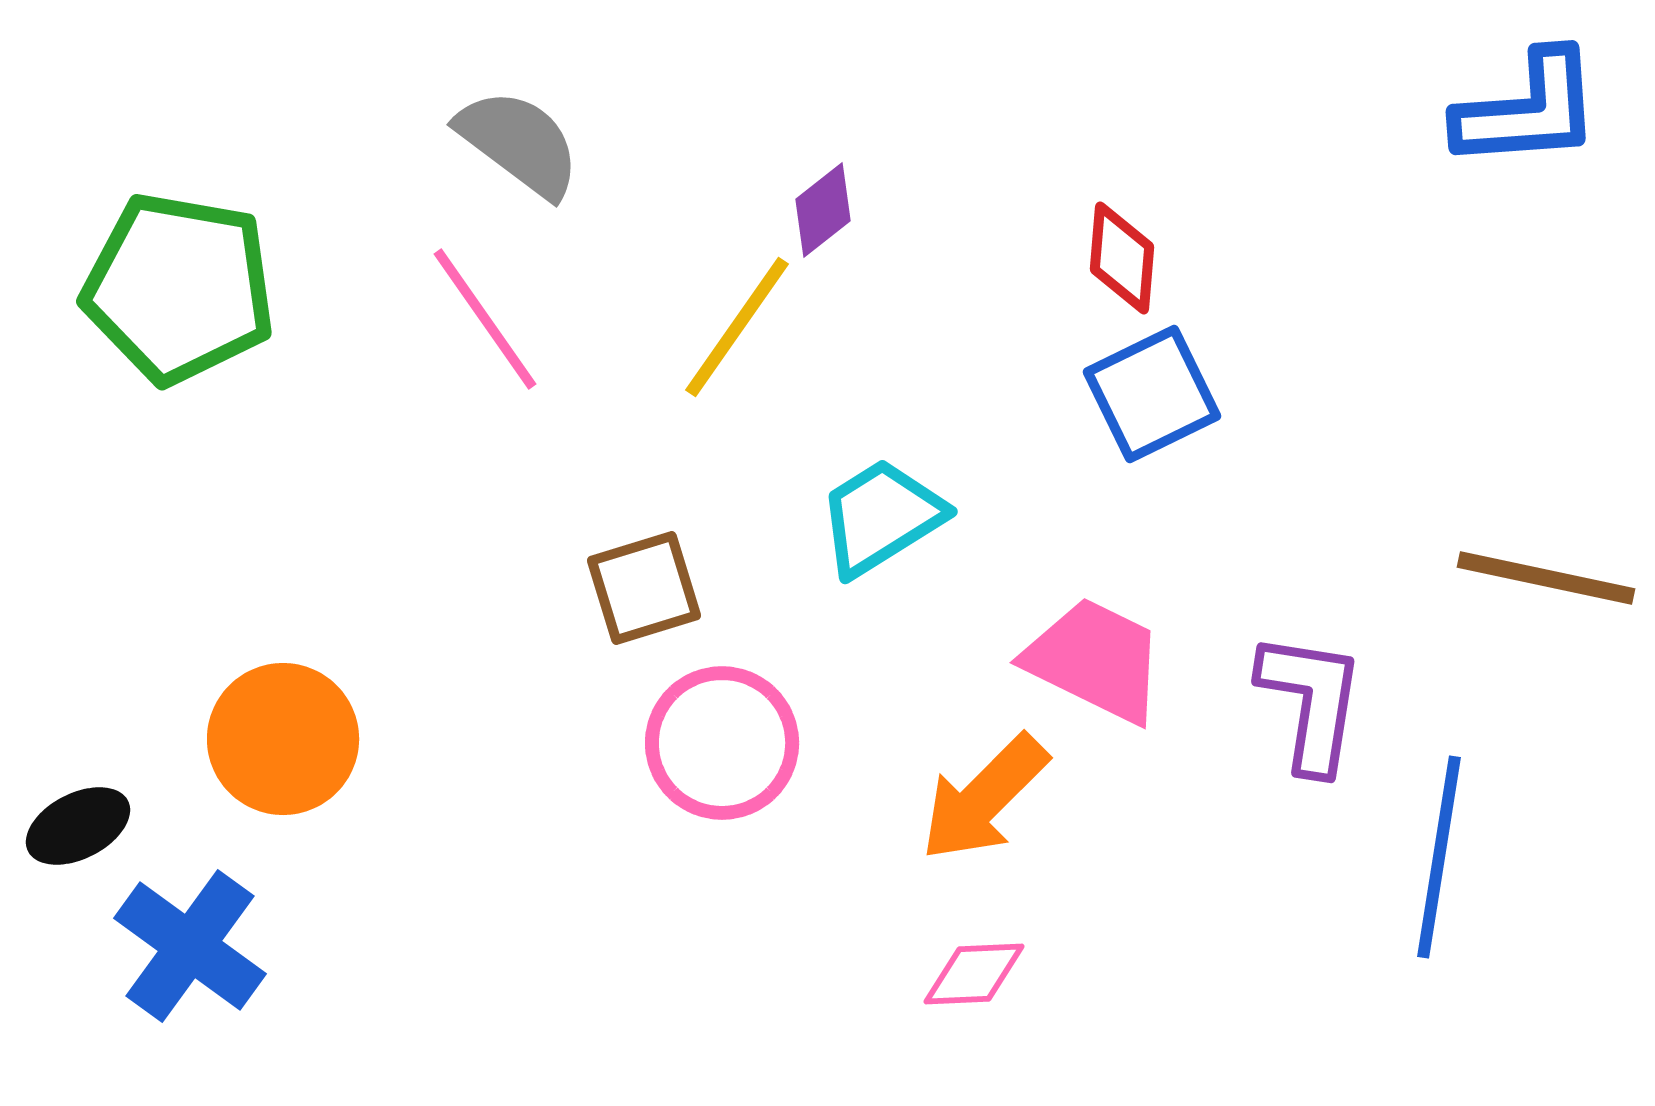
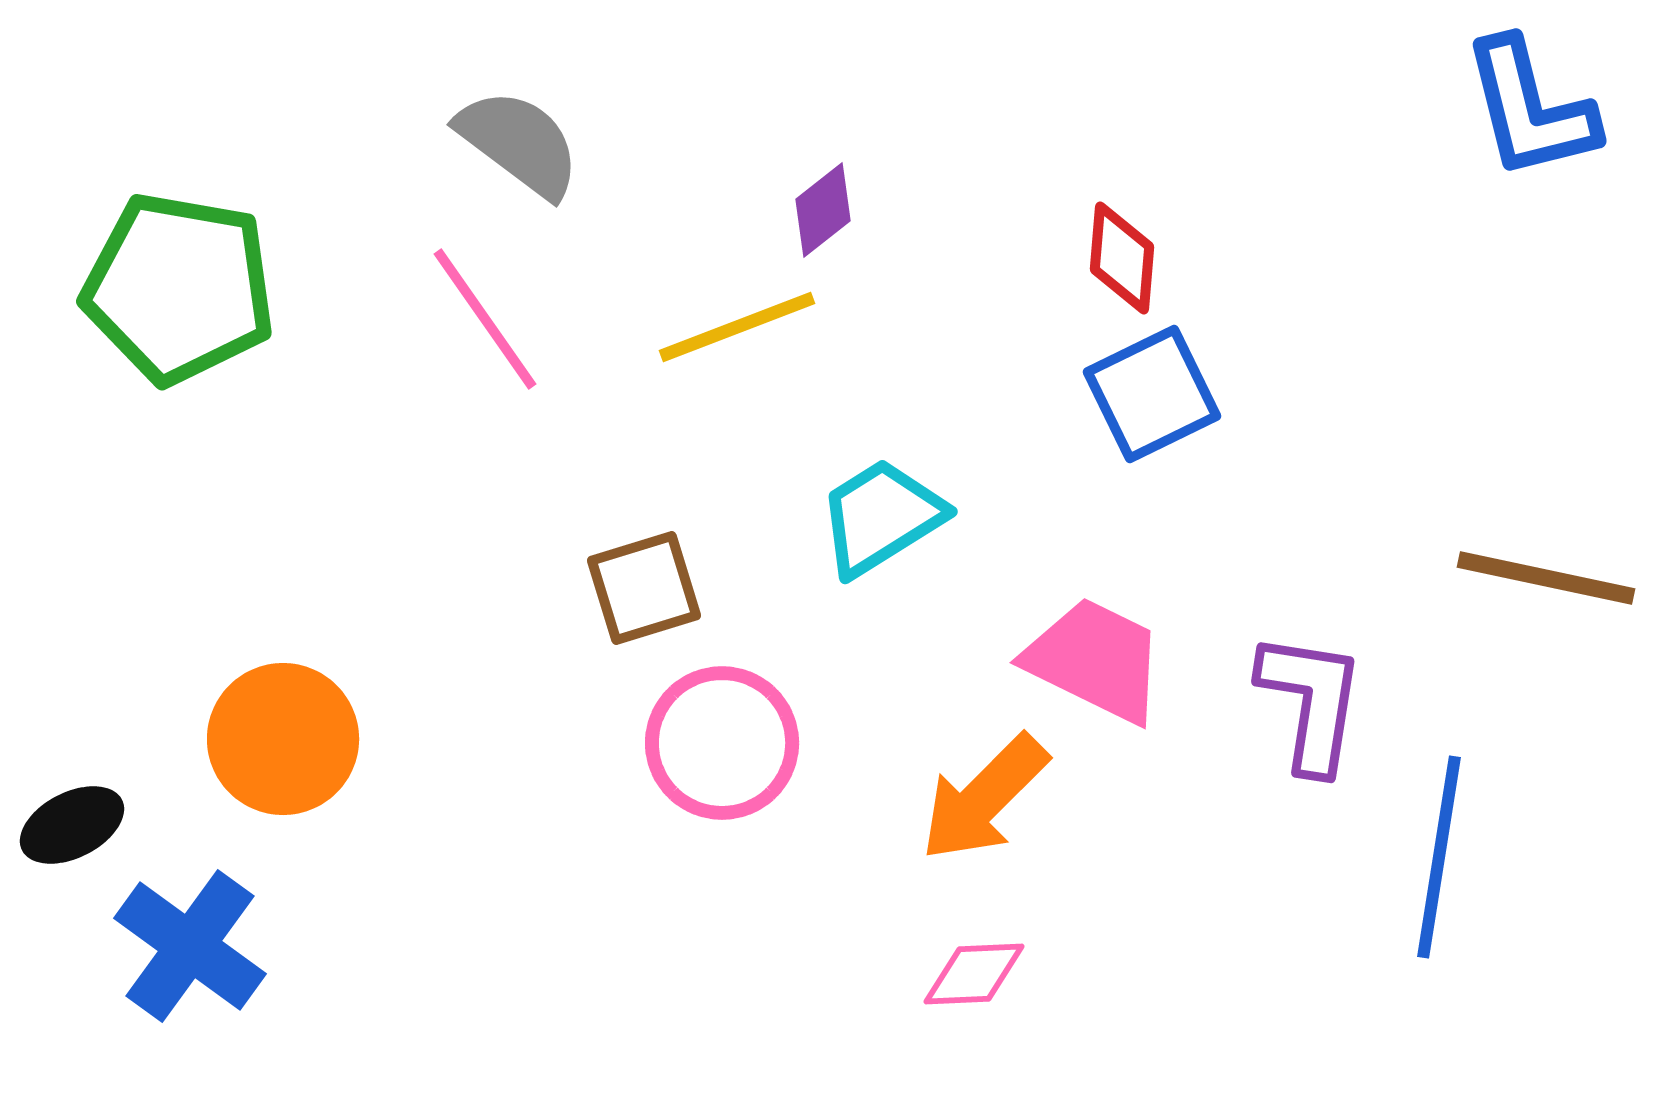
blue L-shape: moved 2 px right, 1 px up; rotated 80 degrees clockwise
yellow line: rotated 34 degrees clockwise
black ellipse: moved 6 px left, 1 px up
